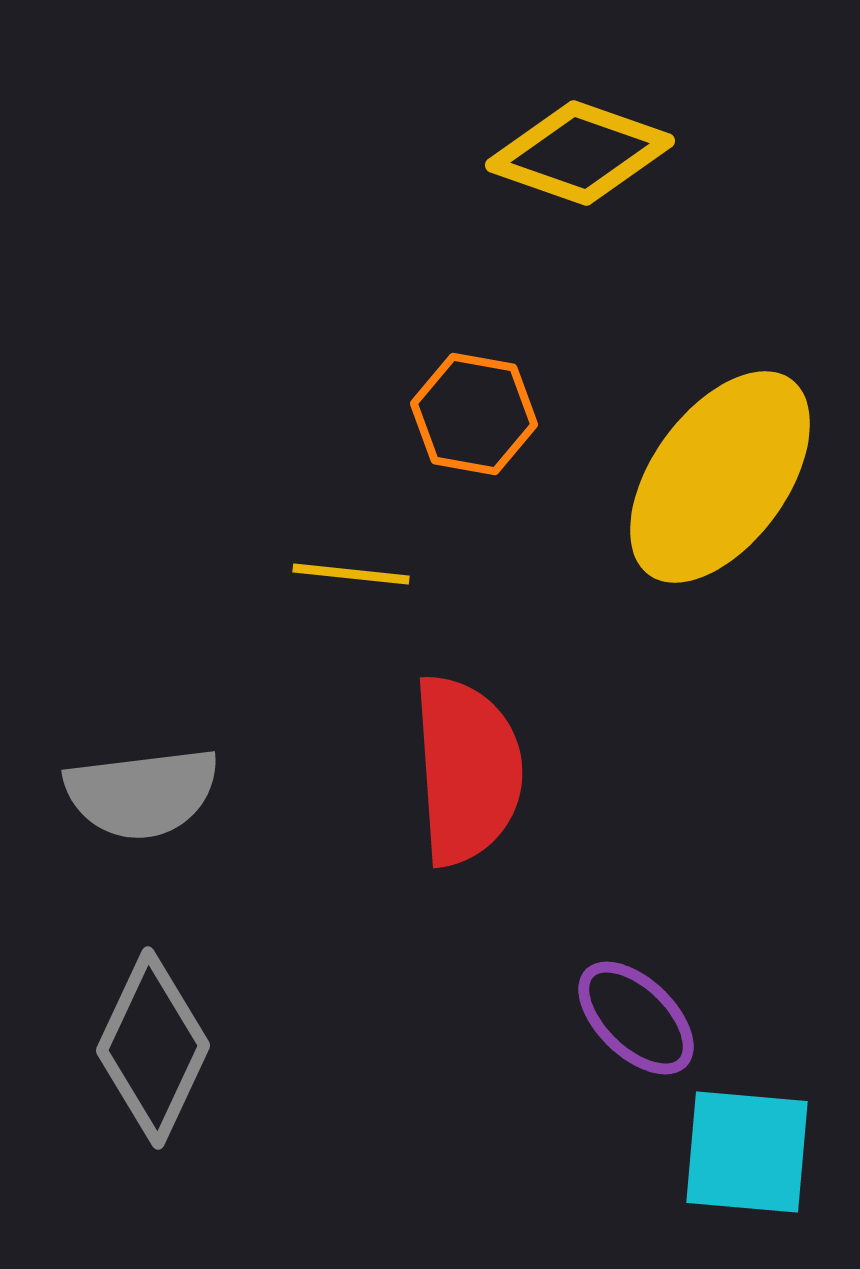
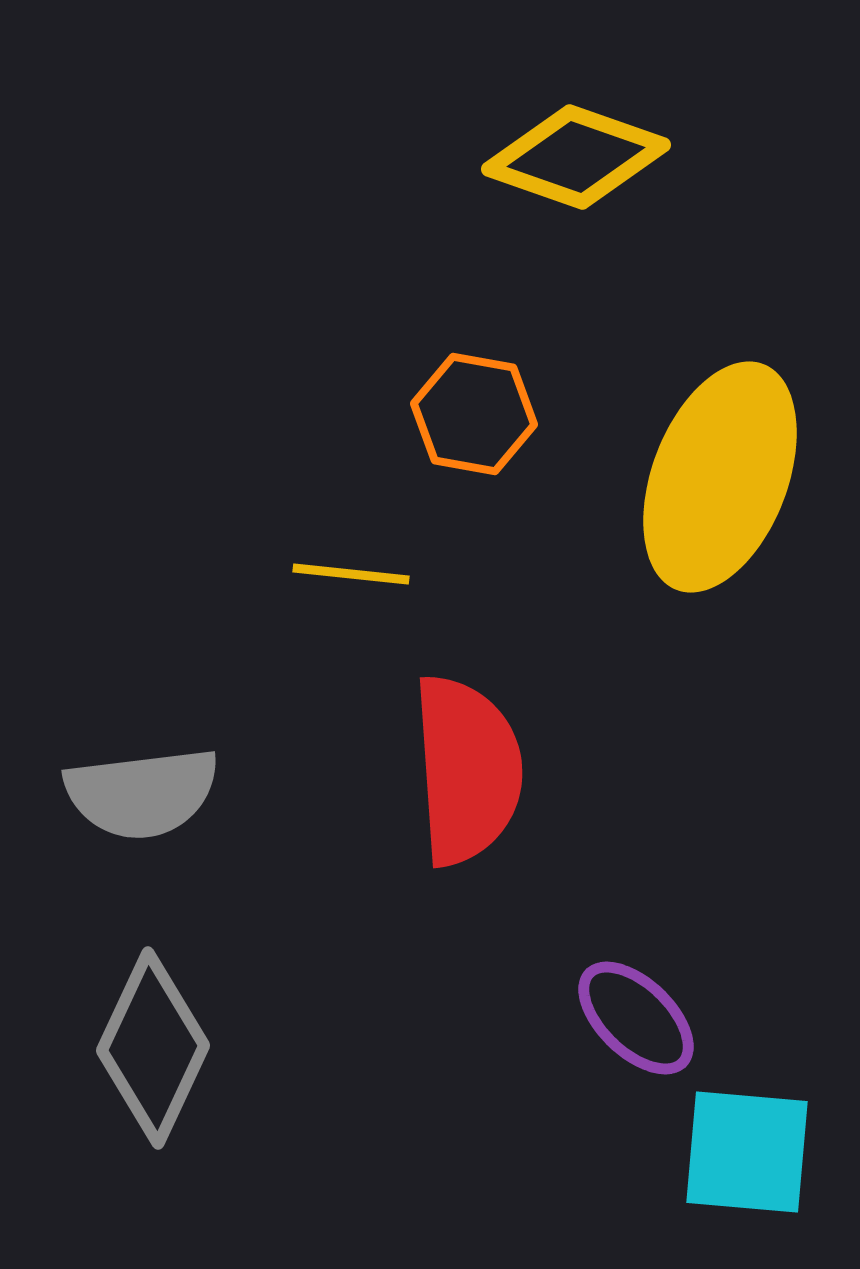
yellow diamond: moved 4 px left, 4 px down
yellow ellipse: rotated 15 degrees counterclockwise
